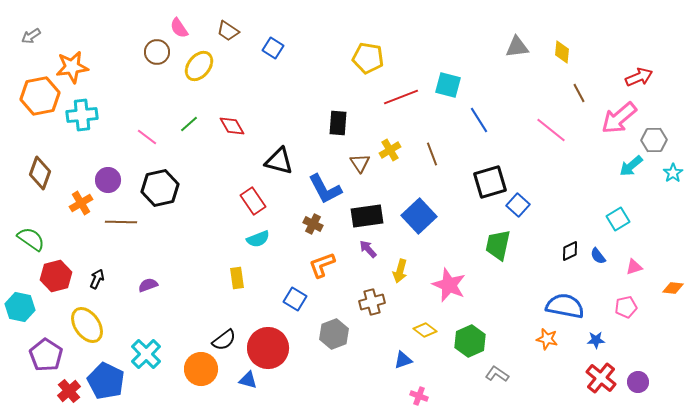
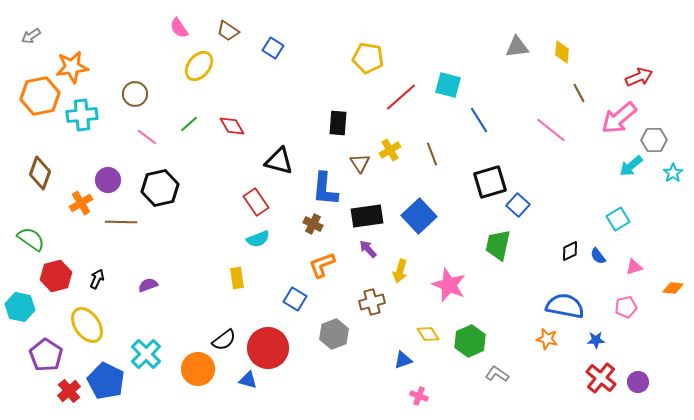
brown circle at (157, 52): moved 22 px left, 42 px down
red line at (401, 97): rotated 20 degrees counterclockwise
blue L-shape at (325, 189): rotated 33 degrees clockwise
red rectangle at (253, 201): moved 3 px right, 1 px down
yellow diamond at (425, 330): moved 3 px right, 4 px down; rotated 20 degrees clockwise
orange circle at (201, 369): moved 3 px left
